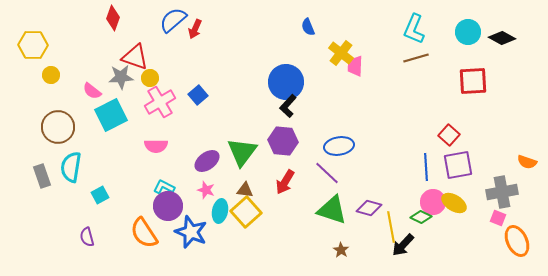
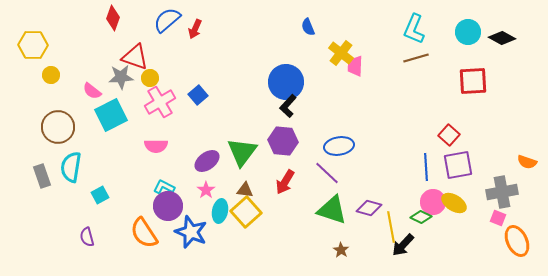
blue semicircle at (173, 20): moved 6 px left
pink star at (206, 190): rotated 18 degrees clockwise
